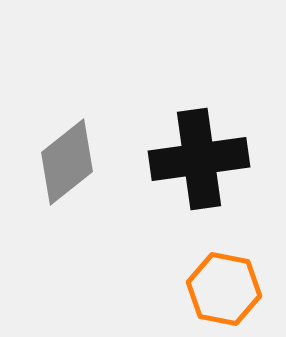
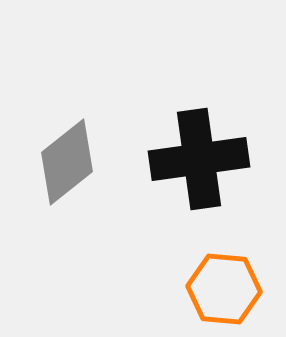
orange hexagon: rotated 6 degrees counterclockwise
